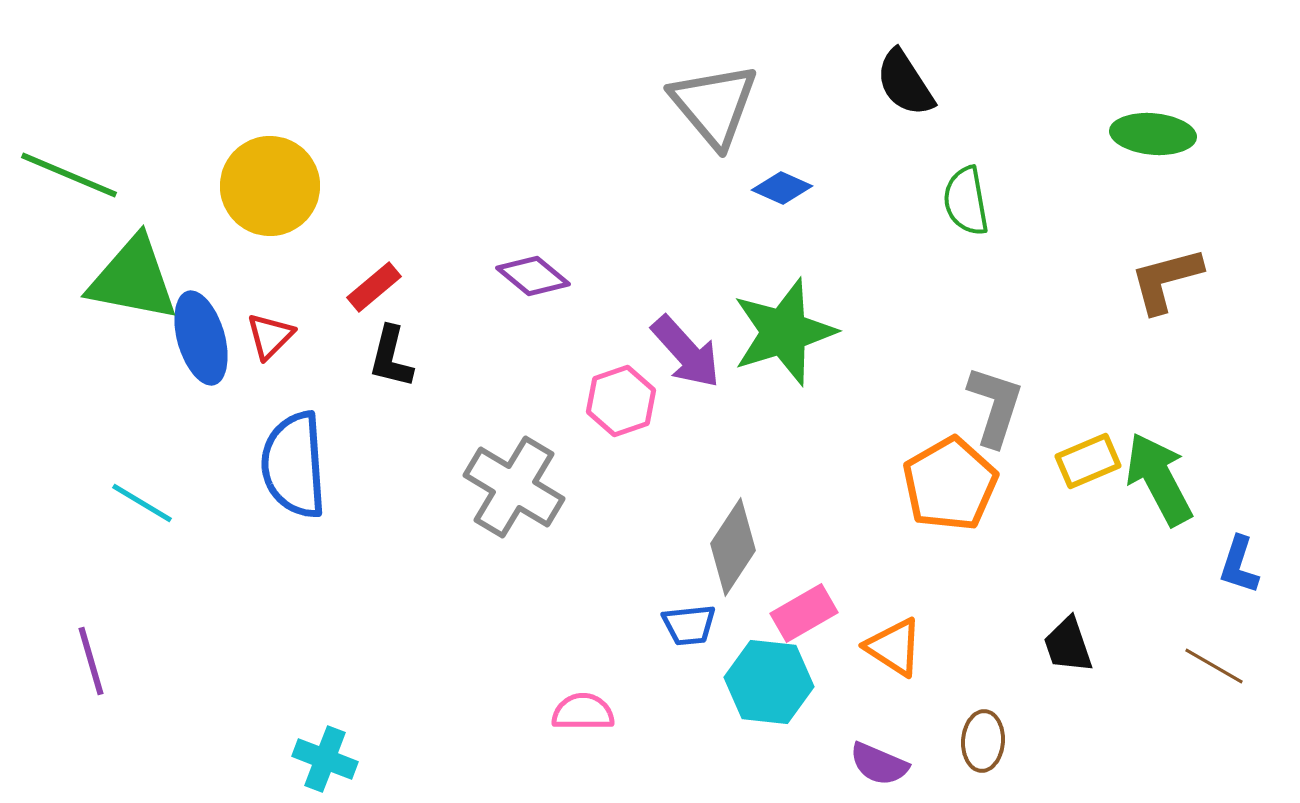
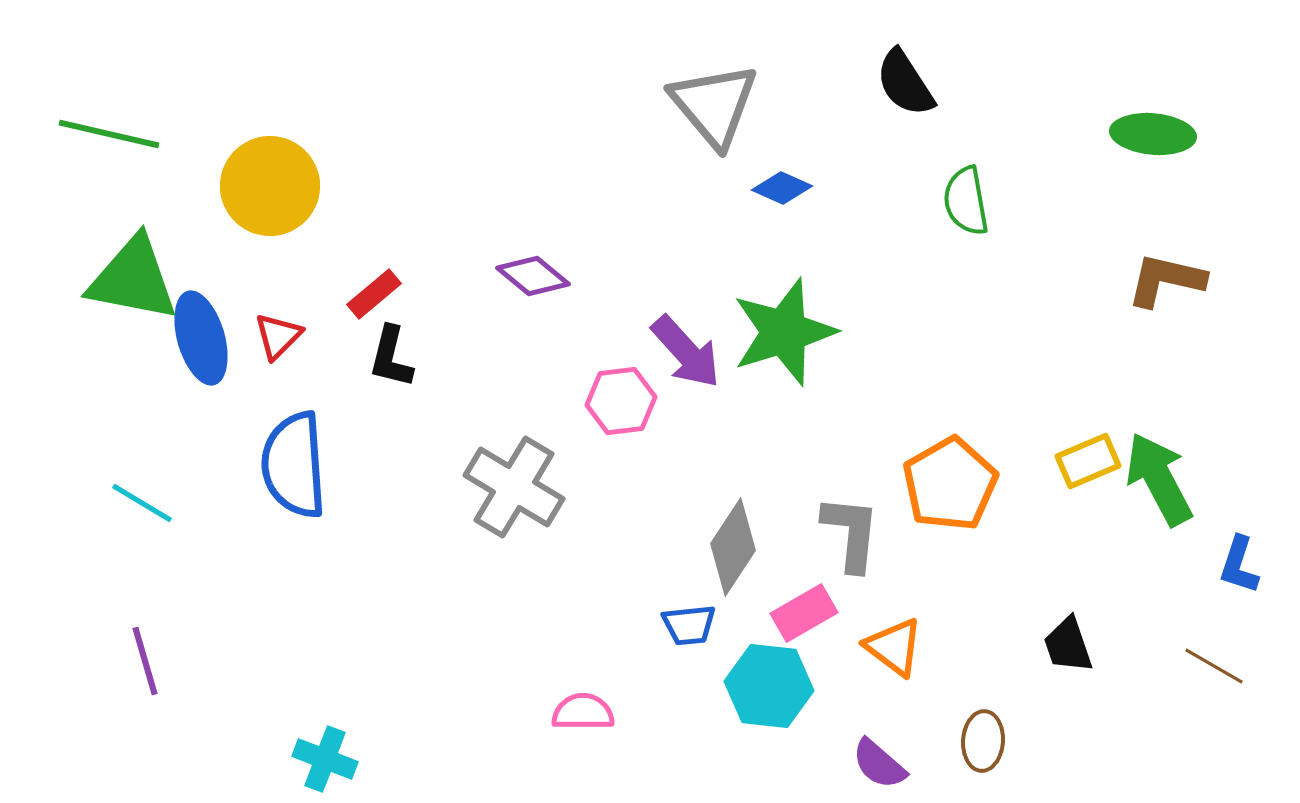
green line: moved 40 px right, 41 px up; rotated 10 degrees counterclockwise
brown L-shape: rotated 28 degrees clockwise
red rectangle: moved 7 px down
red triangle: moved 8 px right
pink hexagon: rotated 12 degrees clockwise
gray L-shape: moved 144 px left, 127 px down; rotated 12 degrees counterclockwise
orange triangle: rotated 4 degrees clockwise
purple line: moved 54 px right
cyan hexagon: moved 4 px down
purple semicircle: rotated 18 degrees clockwise
